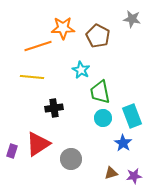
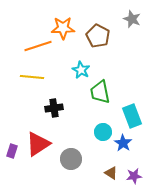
gray star: rotated 12 degrees clockwise
cyan circle: moved 14 px down
brown triangle: rotated 48 degrees clockwise
